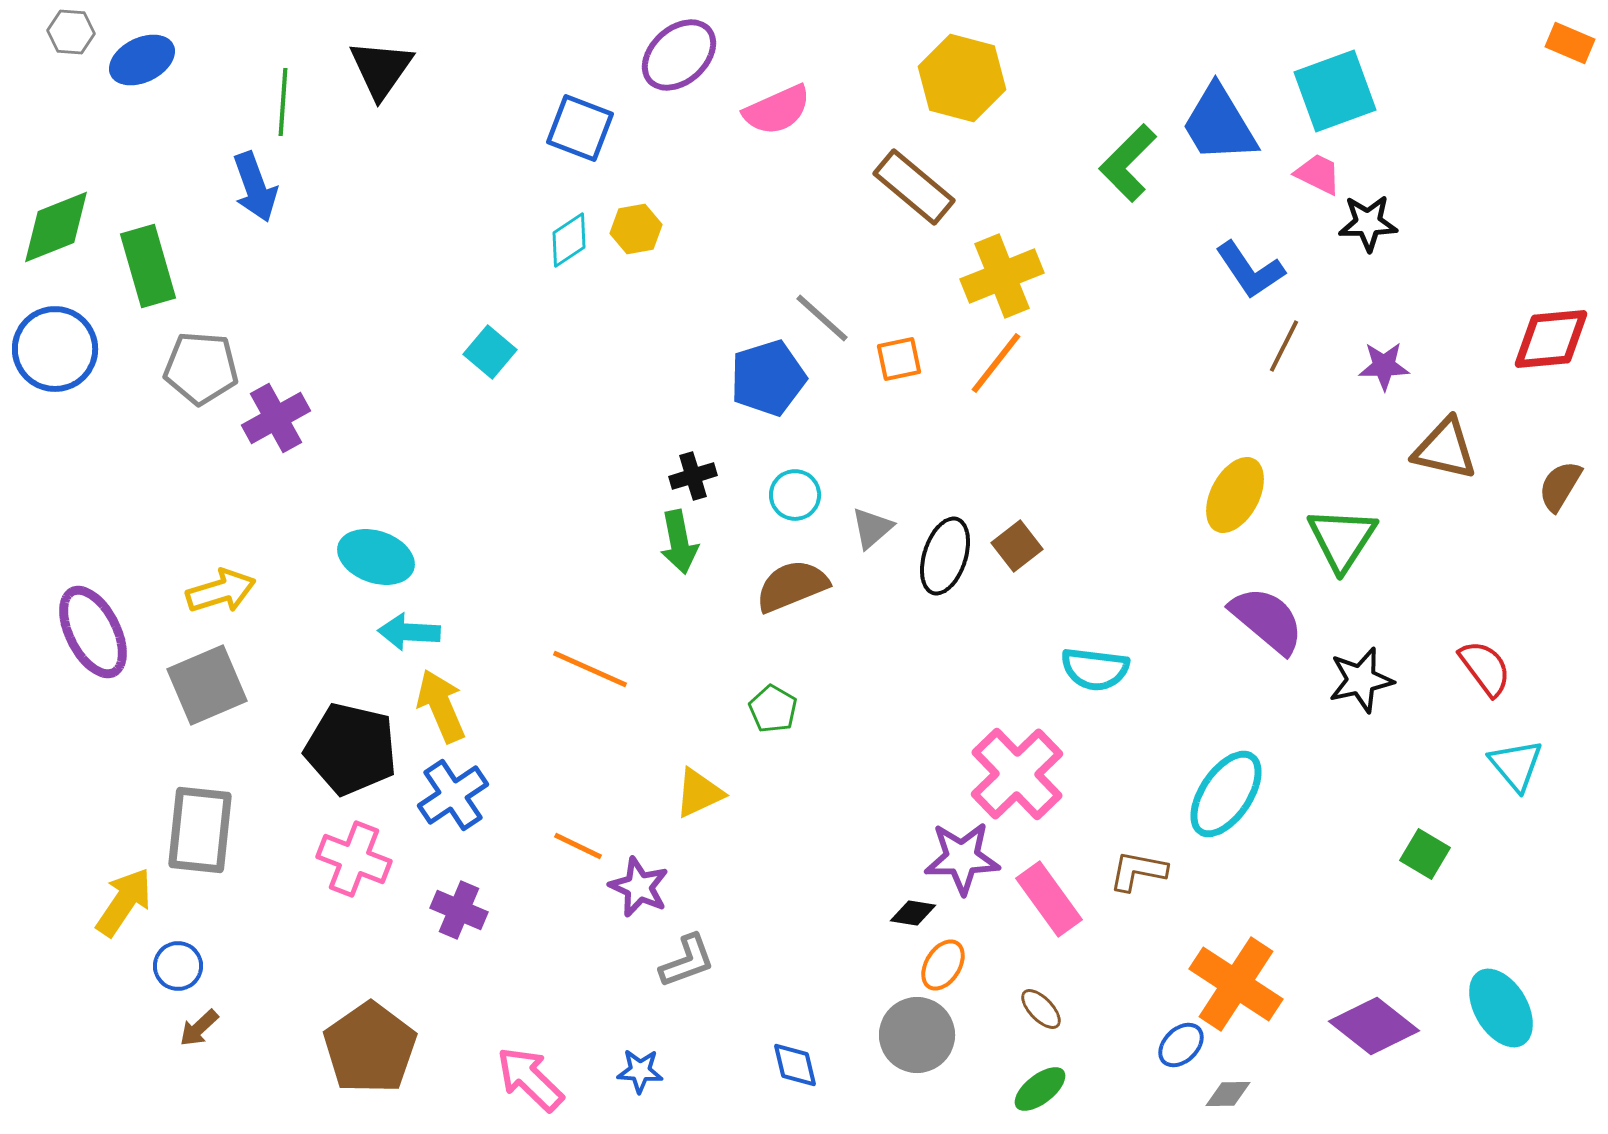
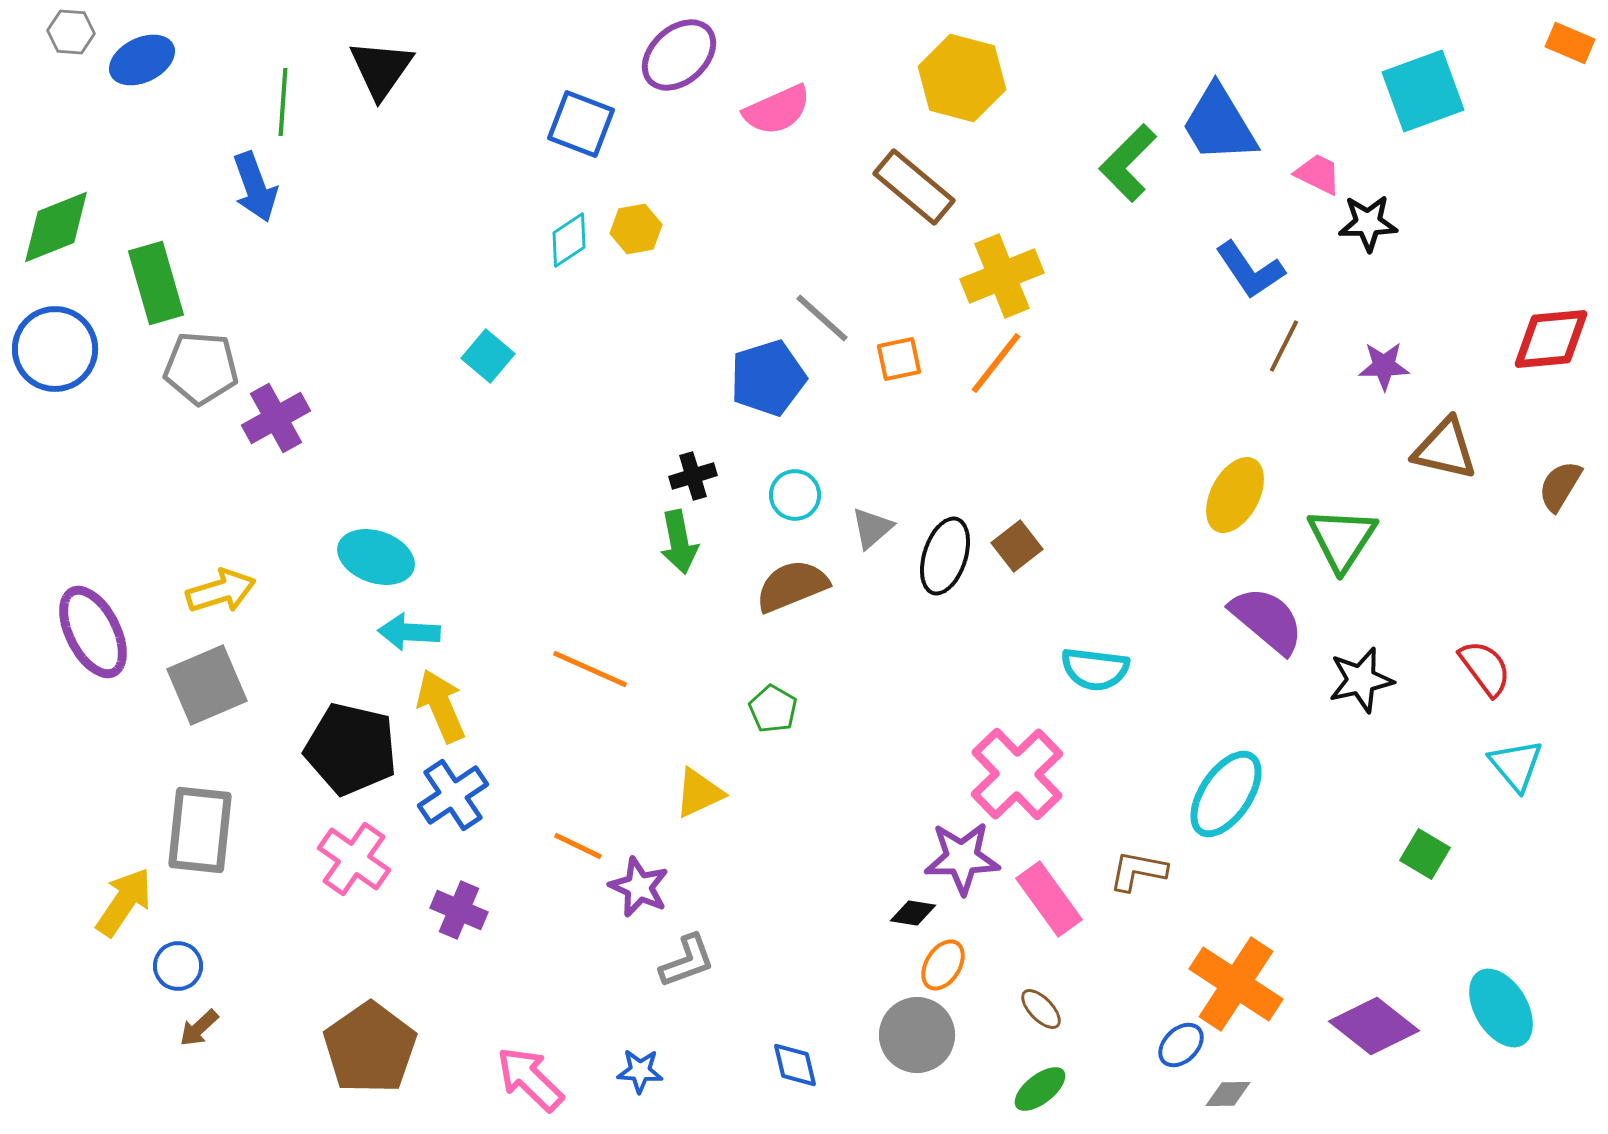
cyan square at (1335, 91): moved 88 px right
blue square at (580, 128): moved 1 px right, 4 px up
green rectangle at (148, 266): moved 8 px right, 17 px down
cyan square at (490, 352): moved 2 px left, 4 px down
pink cross at (354, 859): rotated 14 degrees clockwise
